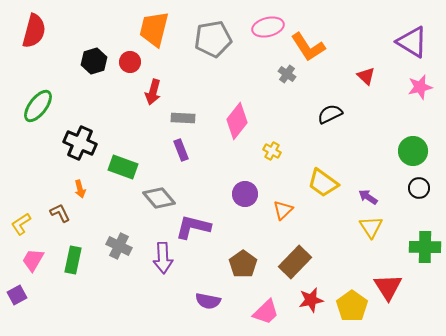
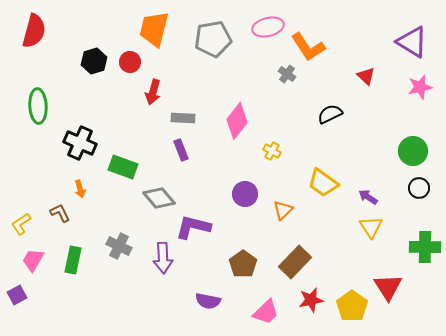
green ellipse at (38, 106): rotated 40 degrees counterclockwise
